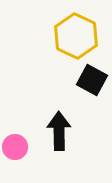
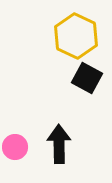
black square: moved 5 px left, 2 px up
black arrow: moved 13 px down
